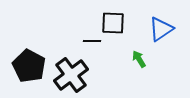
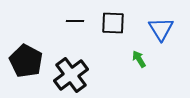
blue triangle: rotated 28 degrees counterclockwise
black line: moved 17 px left, 20 px up
black pentagon: moved 3 px left, 5 px up
